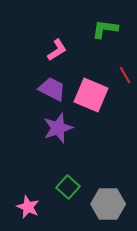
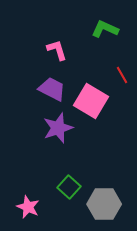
green L-shape: rotated 16 degrees clockwise
pink L-shape: rotated 75 degrees counterclockwise
red line: moved 3 px left
pink square: moved 6 px down; rotated 8 degrees clockwise
green square: moved 1 px right
gray hexagon: moved 4 px left
